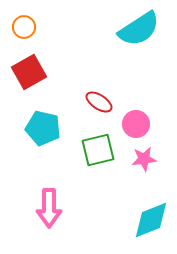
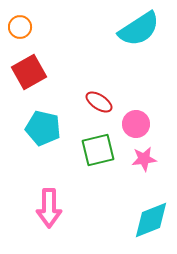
orange circle: moved 4 px left
